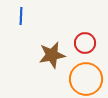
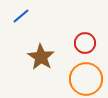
blue line: rotated 48 degrees clockwise
brown star: moved 11 px left, 2 px down; rotated 28 degrees counterclockwise
